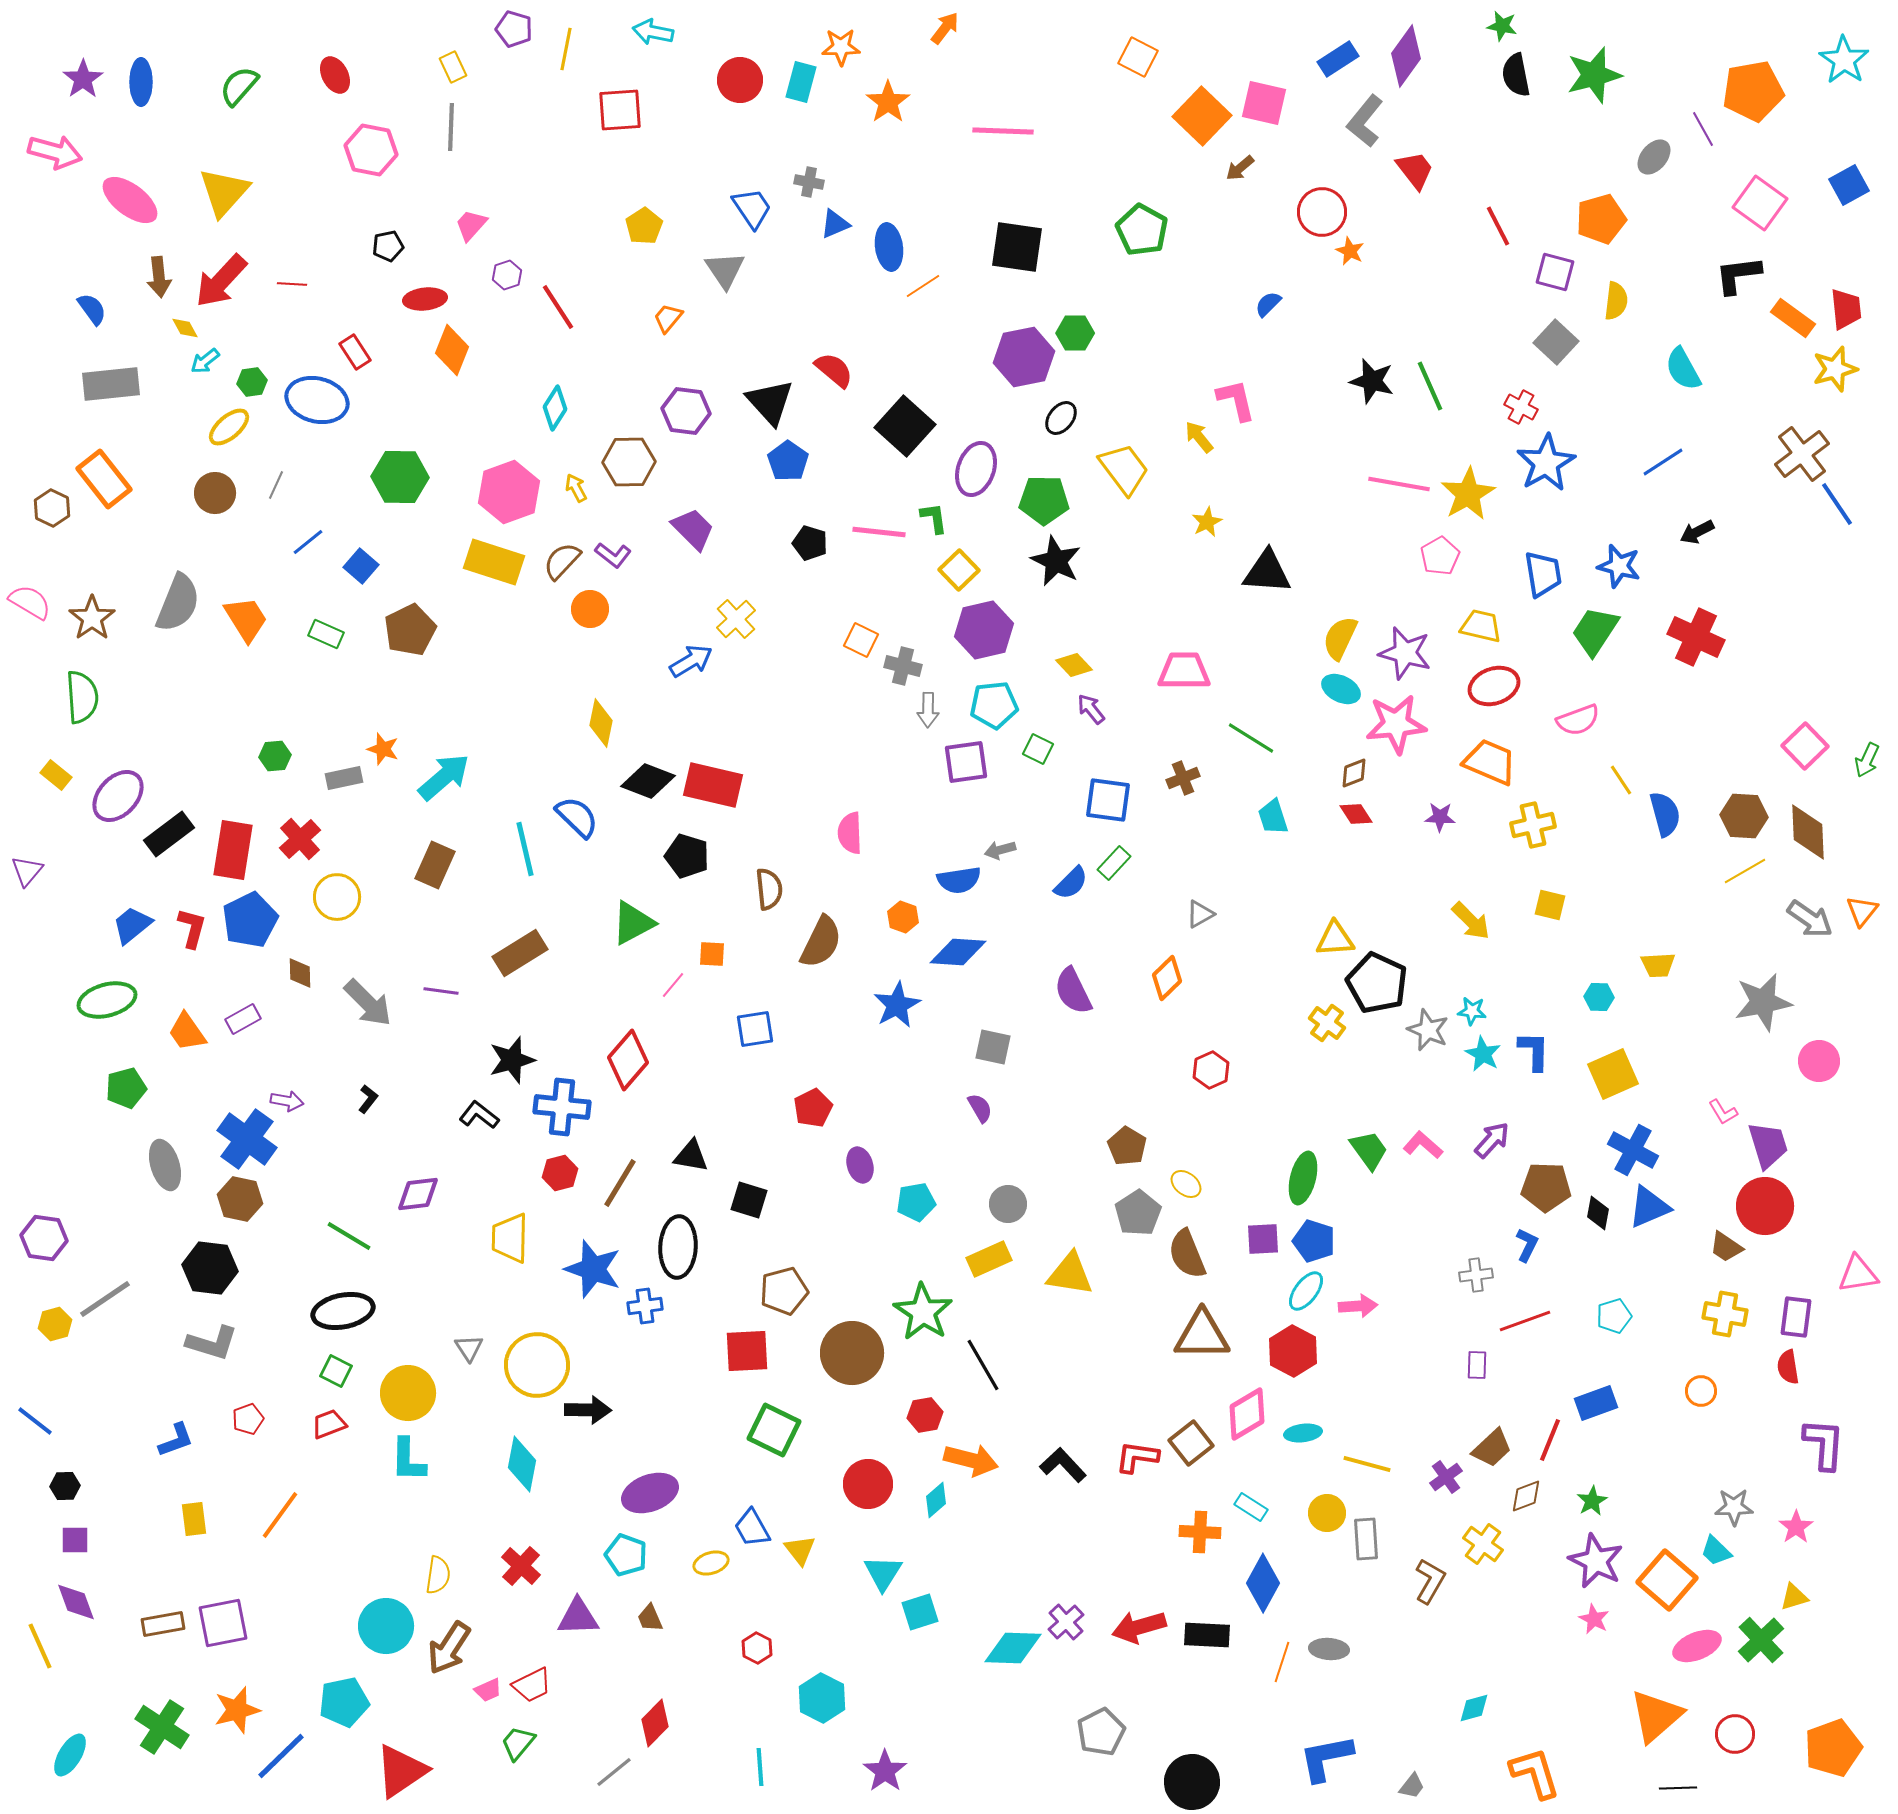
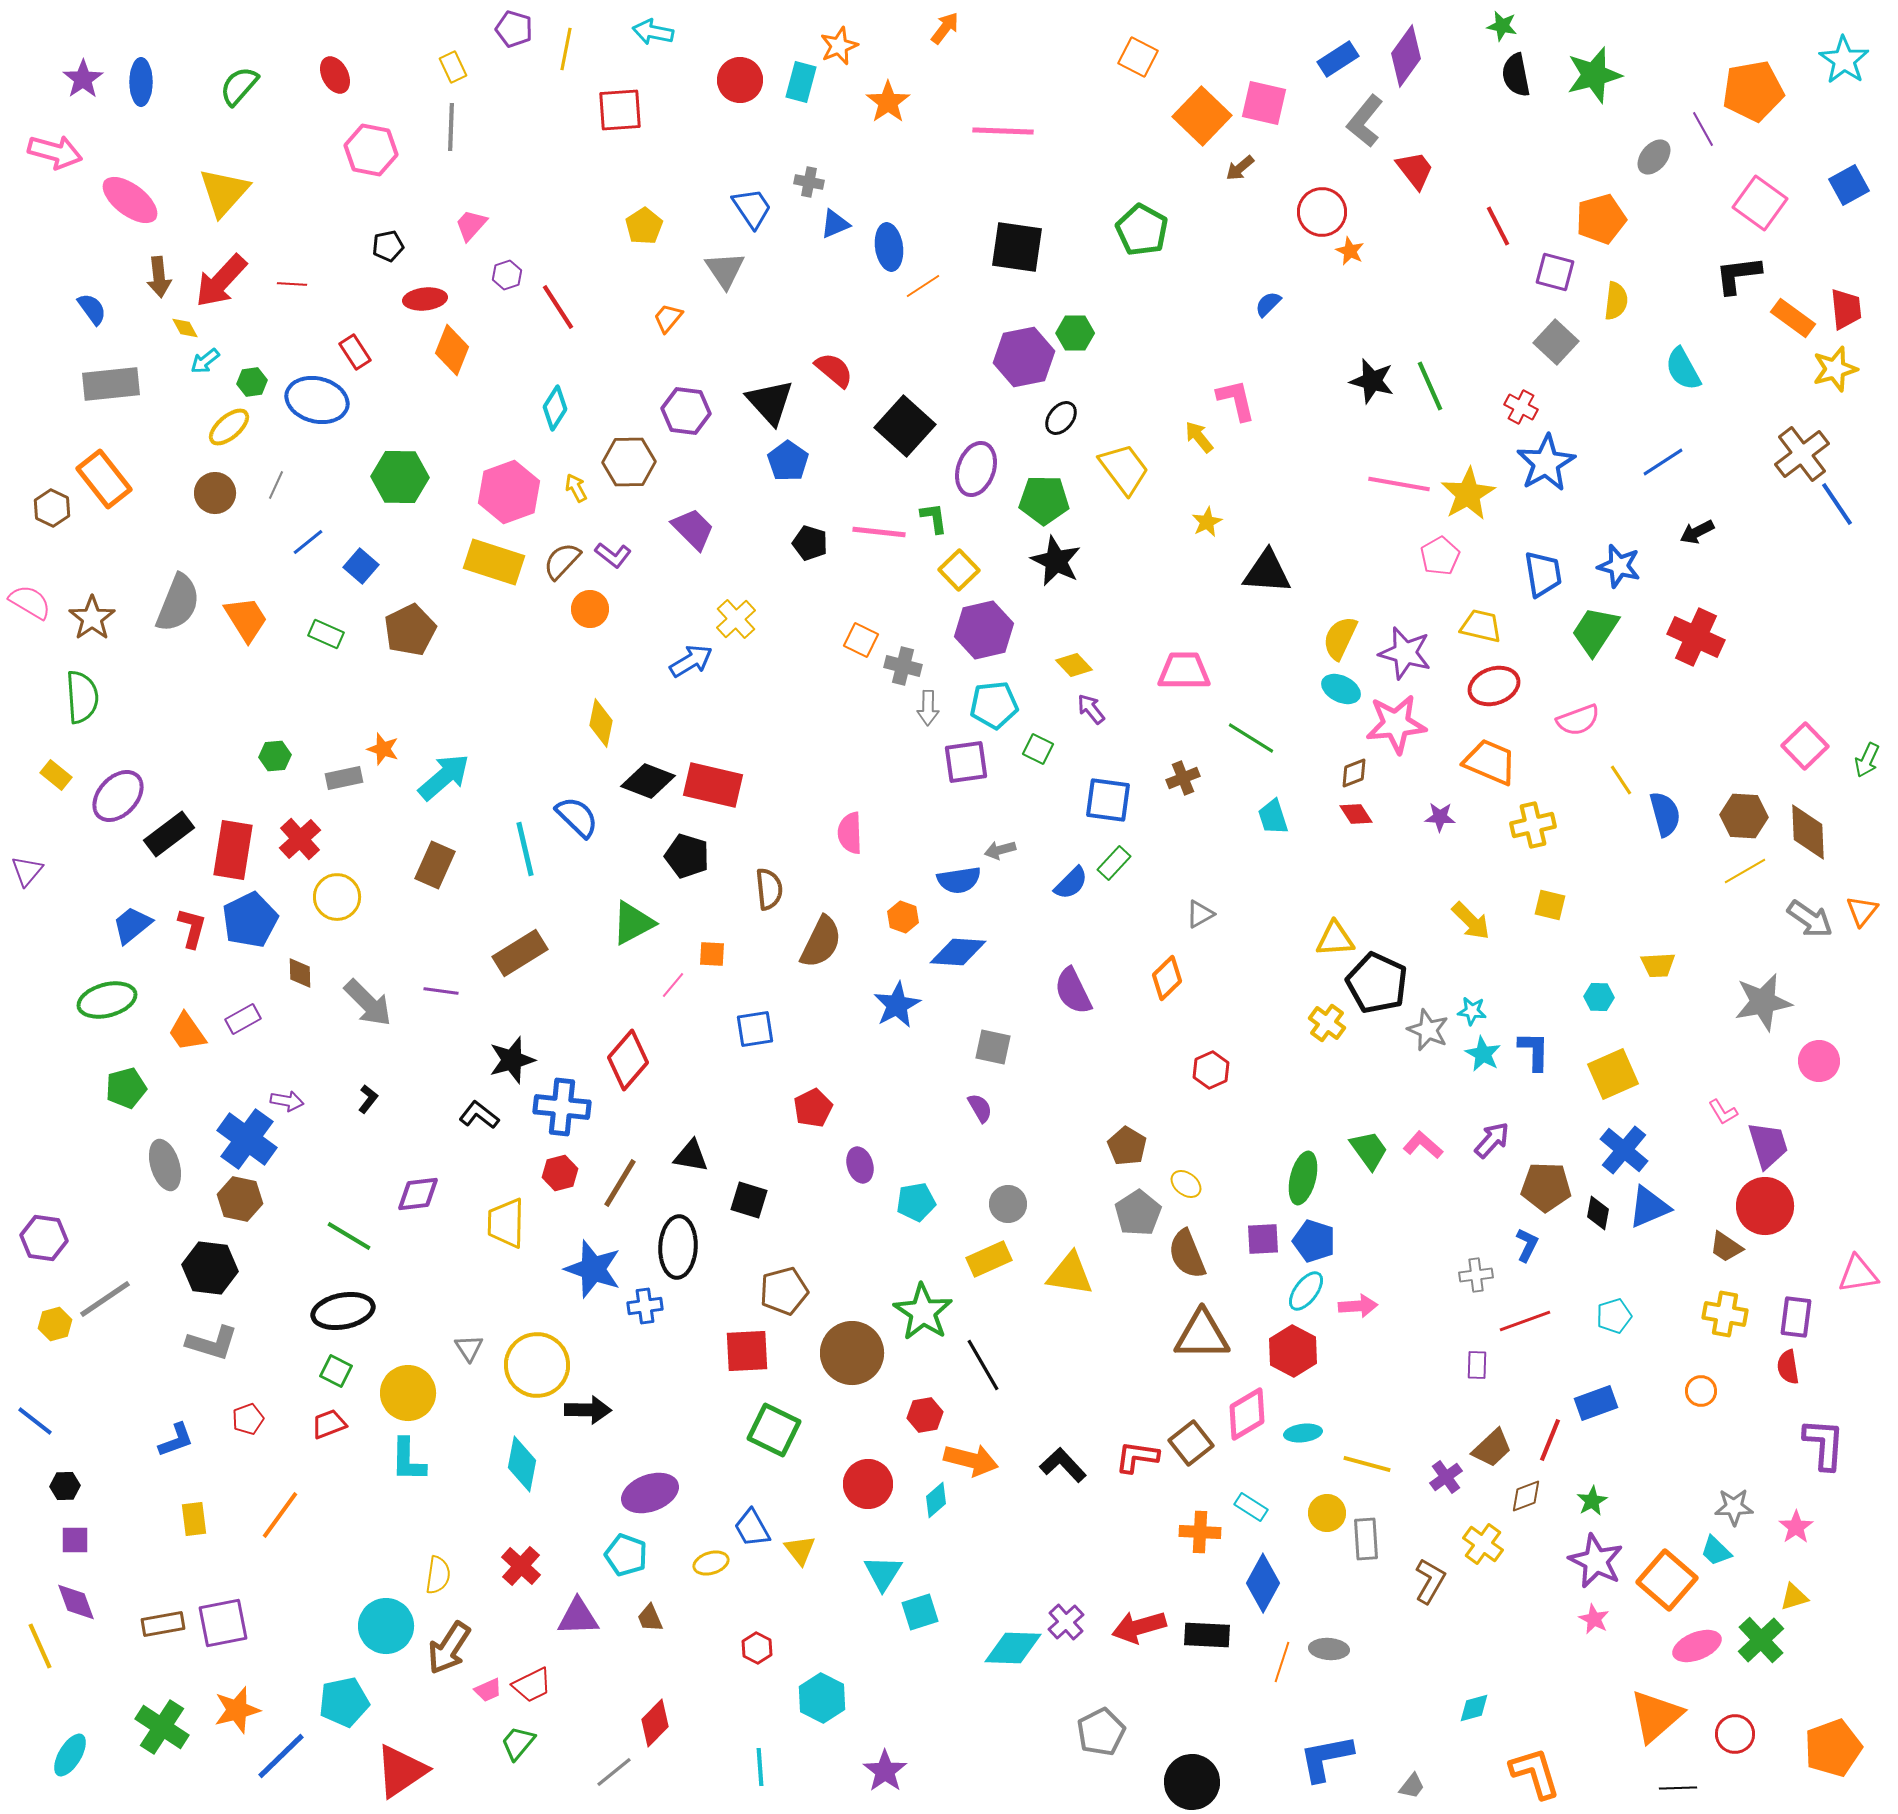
orange star at (841, 47): moved 2 px left, 1 px up; rotated 21 degrees counterclockwise
gray arrow at (928, 710): moved 2 px up
blue cross at (1633, 1150): moved 9 px left; rotated 12 degrees clockwise
yellow trapezoid at (510, 1238): moved 4 px left, 15 px up
